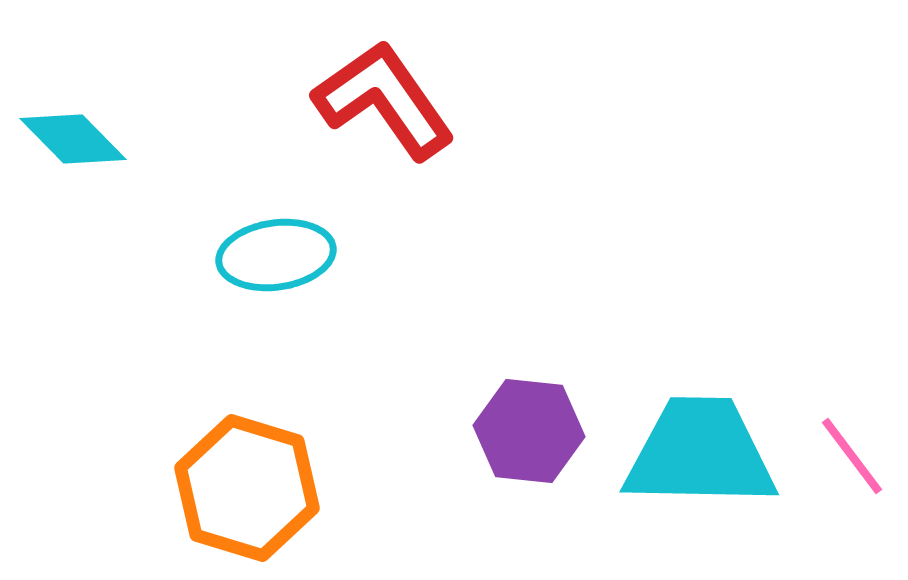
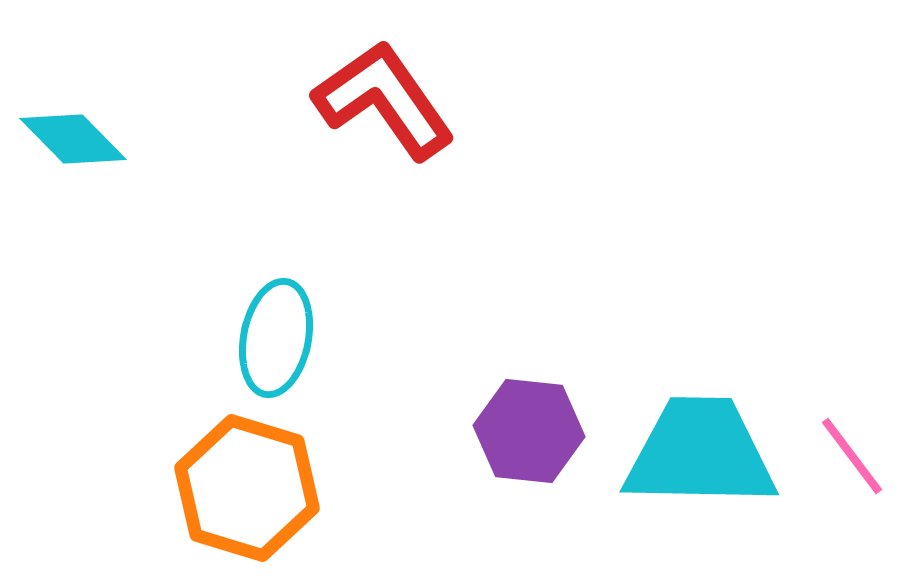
cyan ellipse: moved 83 px down; rotated 71 degrees counterclockwise
